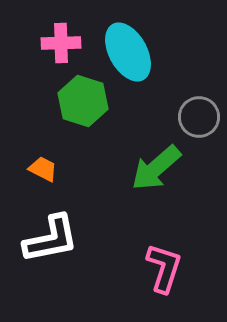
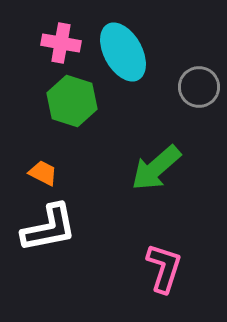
pink cross: rotated 12 degrees clockwise
cyan ellipse: moved 5 px left
green hexagon: moved 11 px left
gray circle: moved 30 px up
orange trapezoid: moved 4 px down
white L-shape: moved 2 px left, 11 px up
